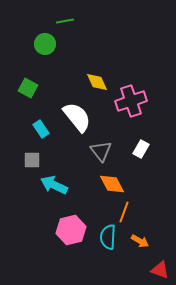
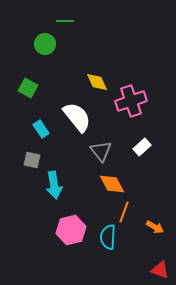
green line: rotated 12 degrees clockwise
white rectangle: moved 1 px right, 2 px up; rotated 18 degrees clockwise
gray square: rotated 12 degrees clockwise
cyan arrow: rotated 124 degrees counterclockwise
orange arrow: moved 15 px right, 14 px up
